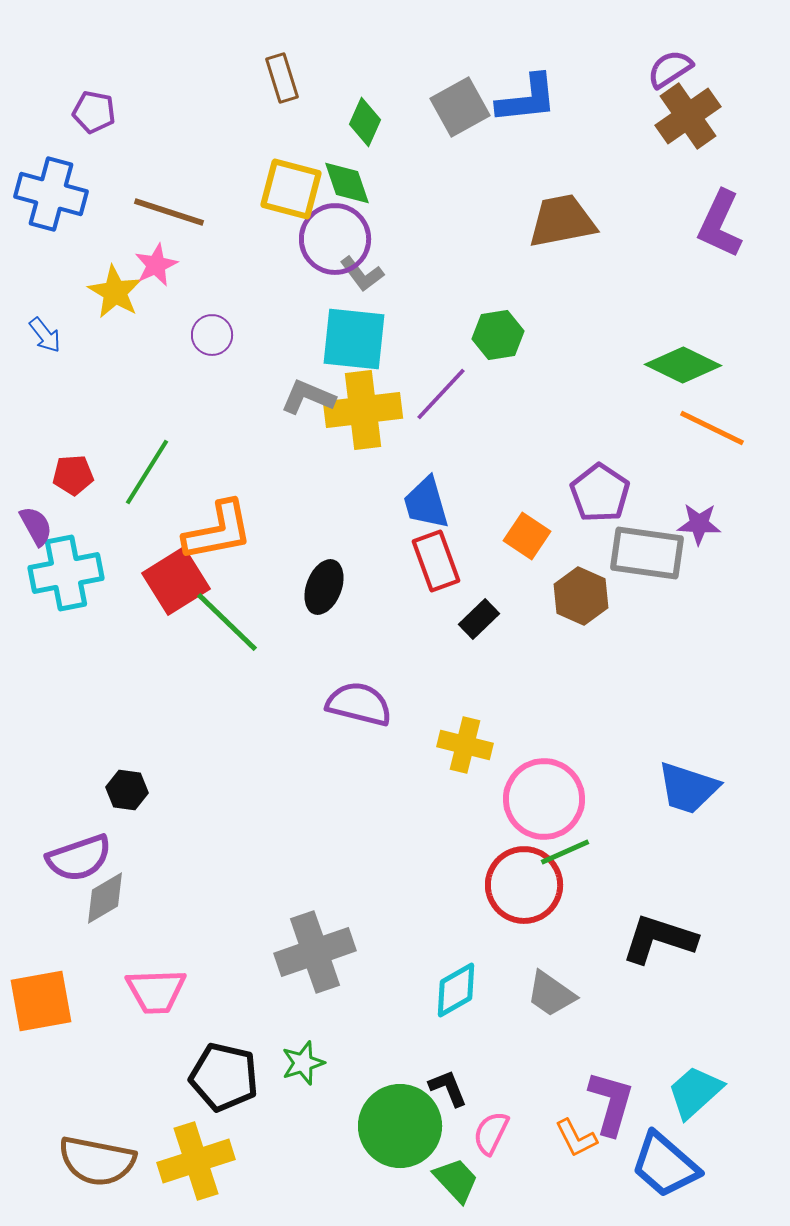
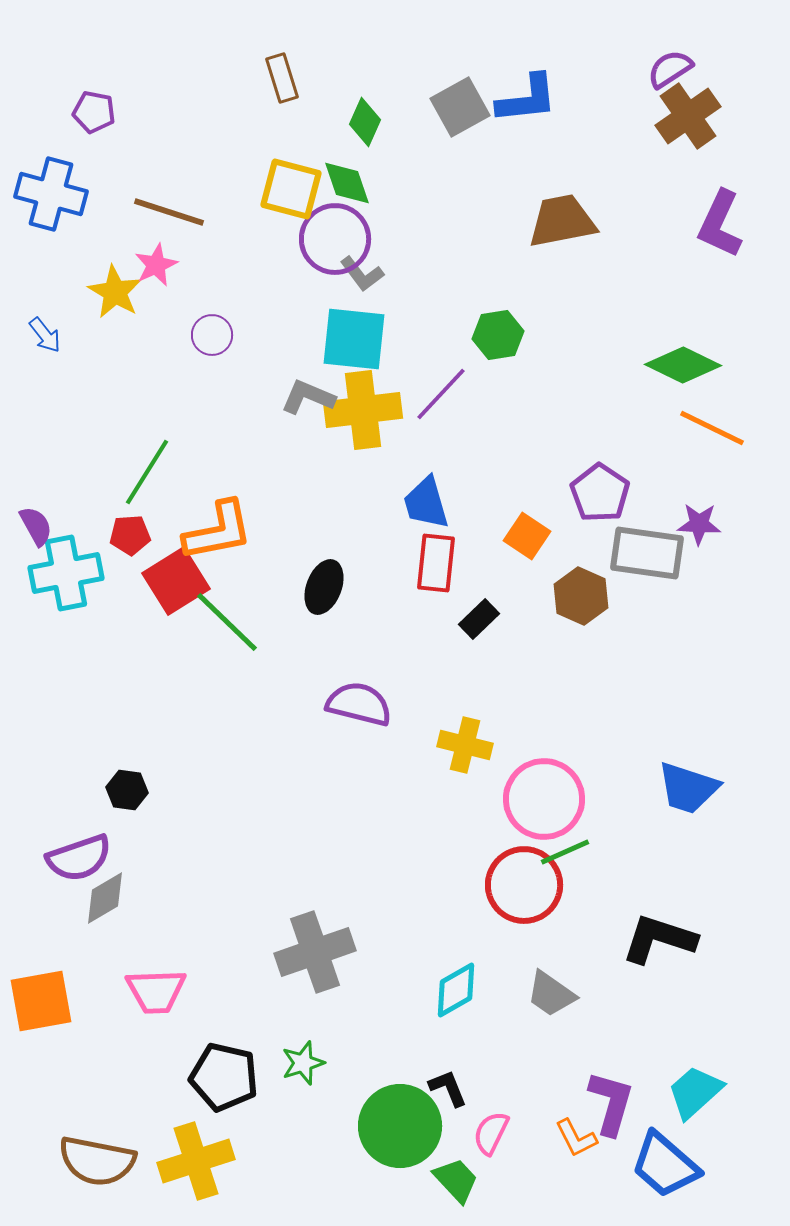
red pentagon at (73, 475): moved 57 px right, 60 px down
red rectangle at (436, 561): moved 2 px down; rotated 26 degrees clockwise
